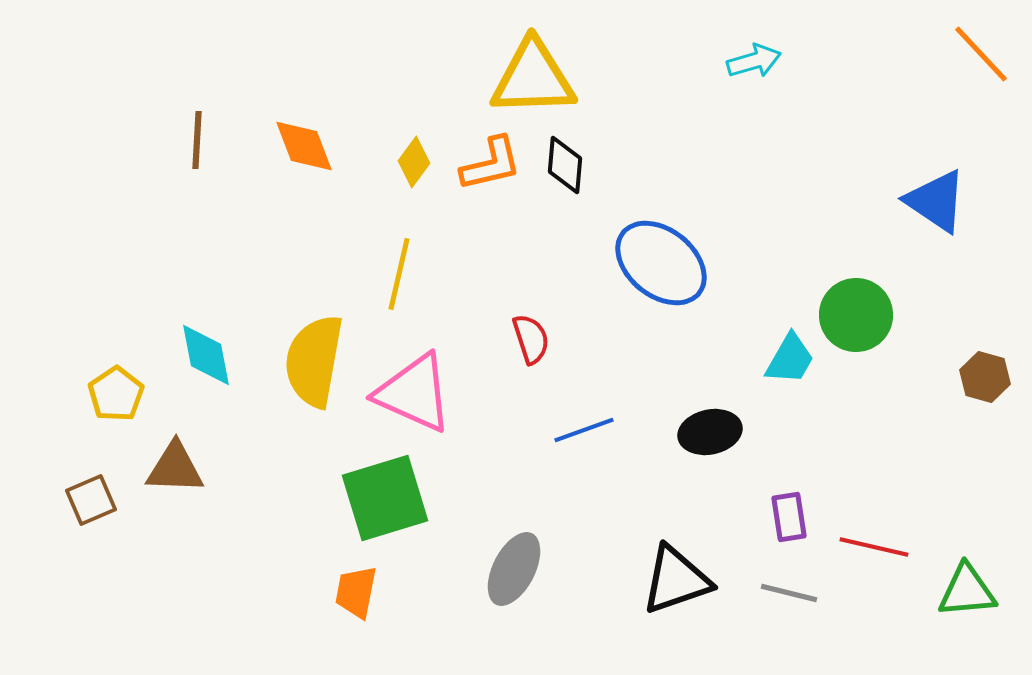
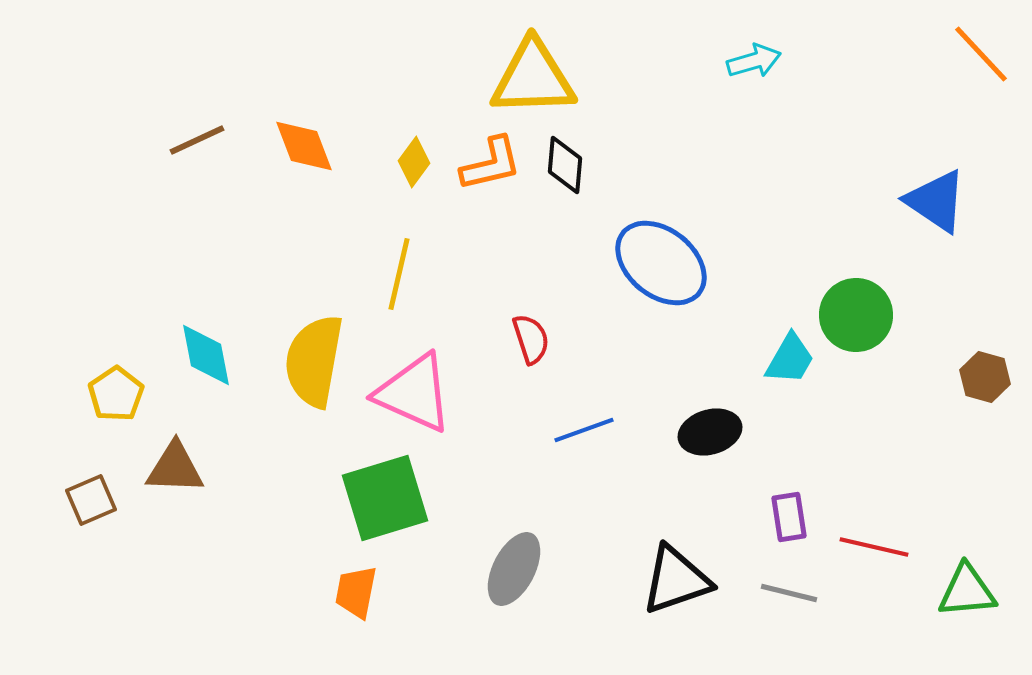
brown line: rotated 62 degrees clockwise
black ellipse: rotated 4 degrees counterclockwise
